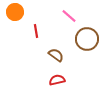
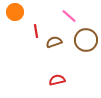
brown circle: moved 1 px left, 1 px down
brown semicircle: moved 2 px left, 13 px up; rotated 56 degrees counterclockwise
